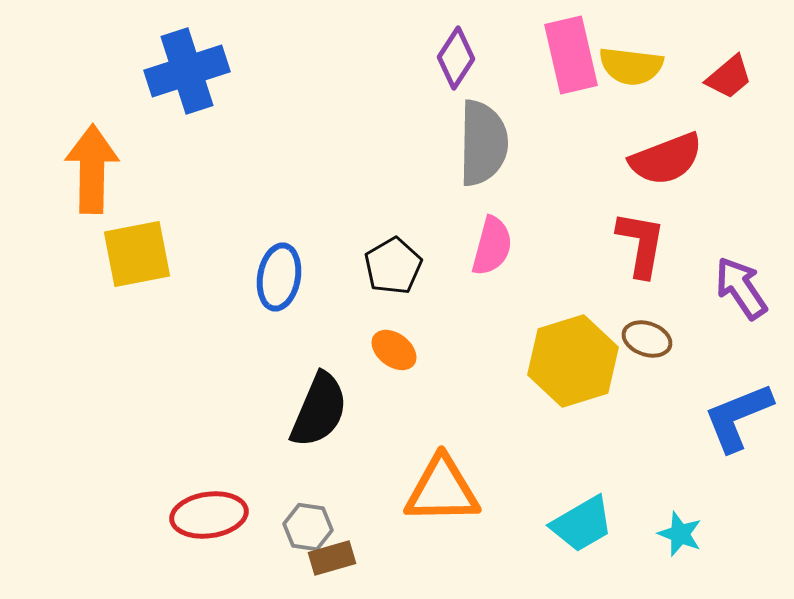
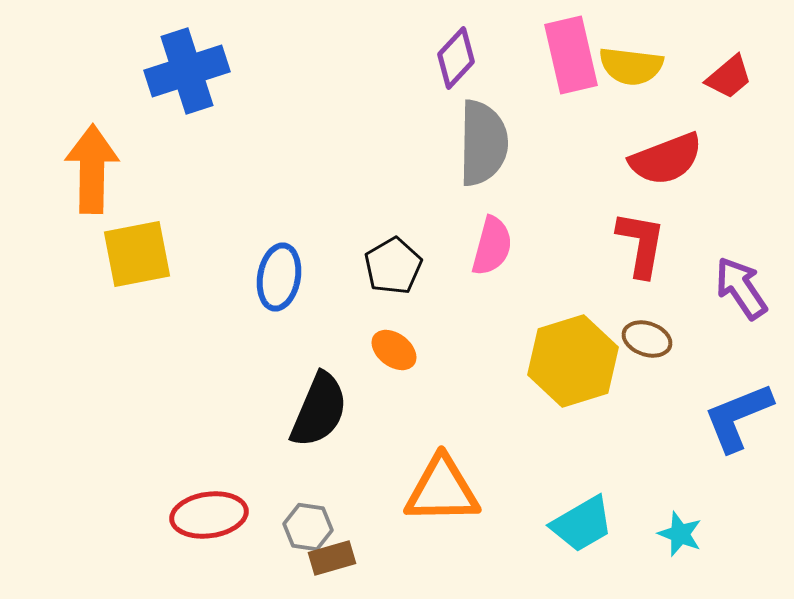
purple diamond: rotated 10 degrees clockwise
